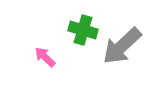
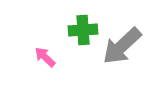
green cross: rotated 20 degrees counterclockwise
